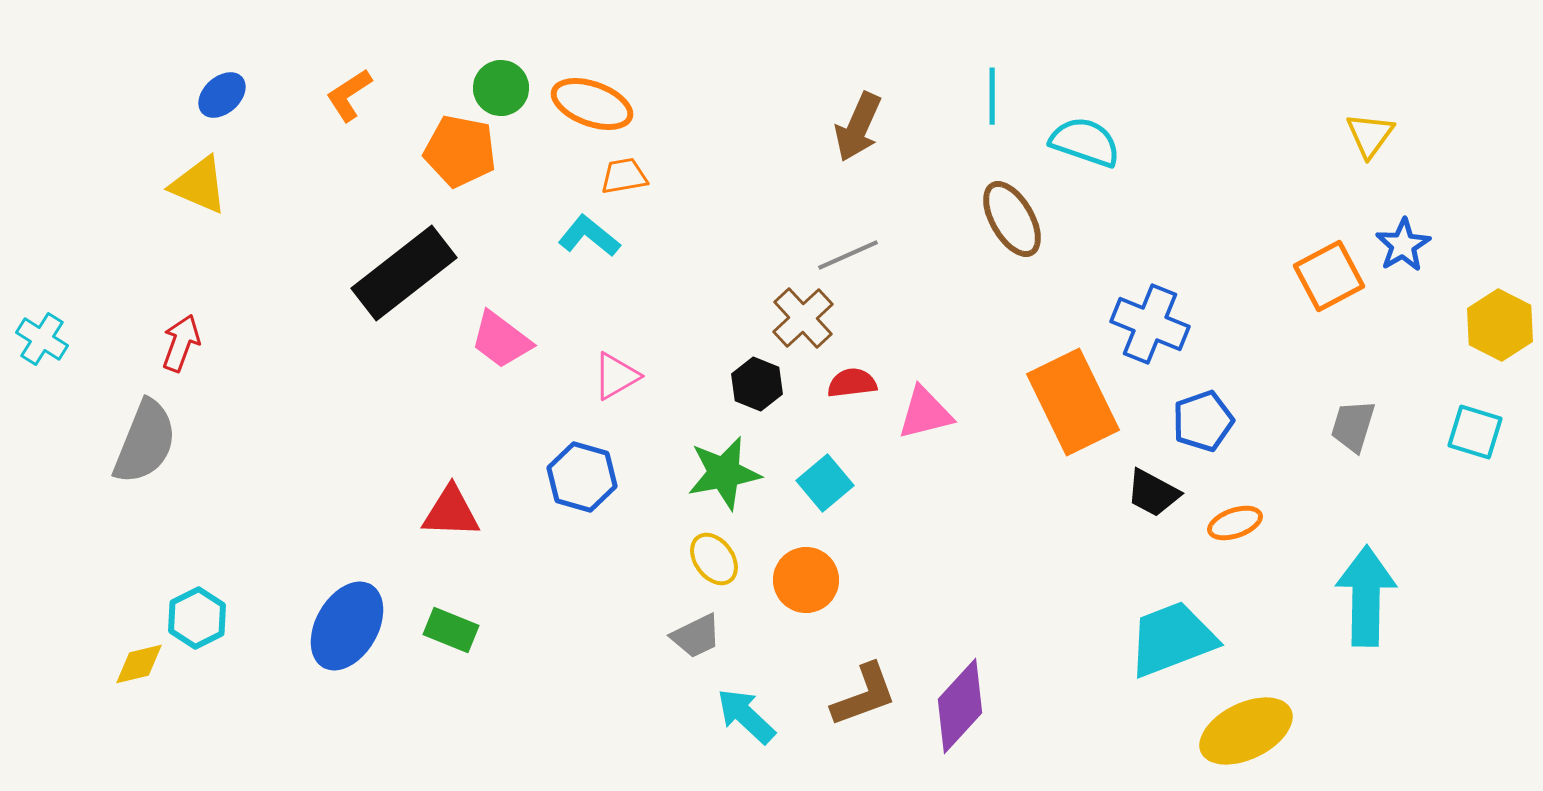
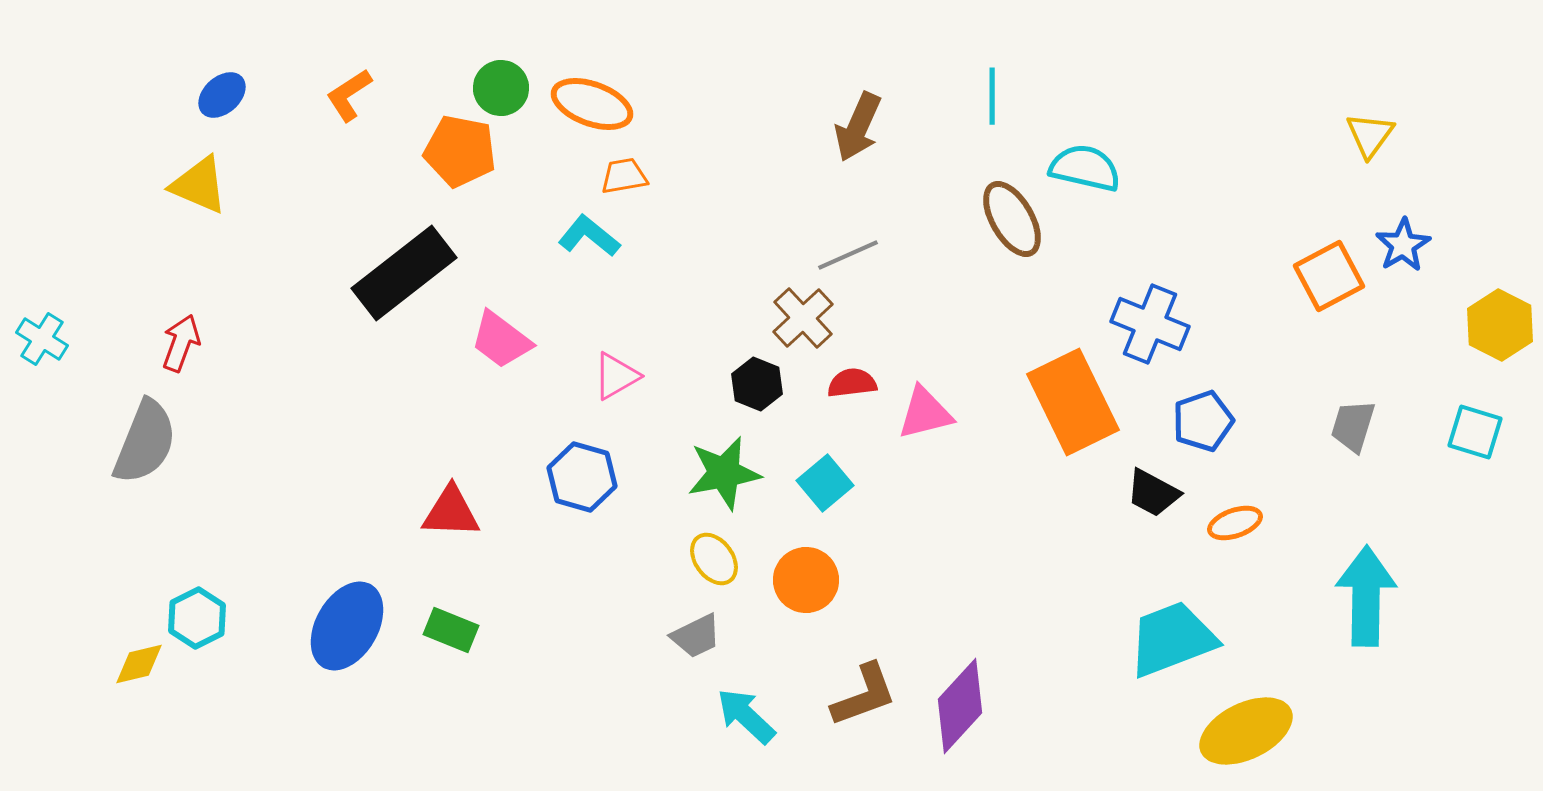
cyan semicircle at (1085, 142): moved 26 px down; rotated 6 degrees counterclockwise
